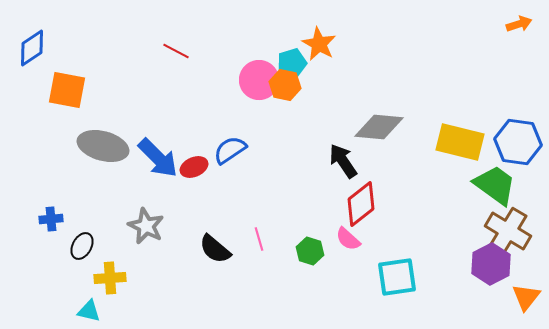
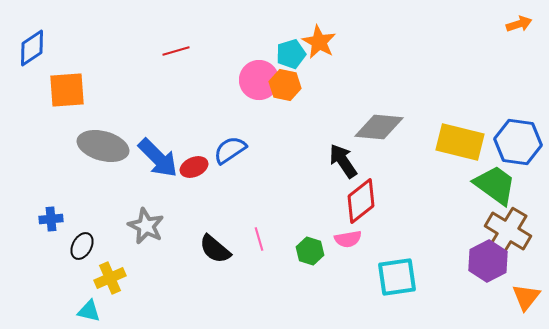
orange star: moved 2 px up
red line: rotated 44 degrees counterclockwise
cyan pentagon: moved 1 px left, 9 px up
orange square: rotated 15 degrees counterclockwise
red diamond: moved 3 px up
pink semicircle: rotated 52 degrees counterclockwise
purple hexagon: moved 3 px left, 3 px up
yellow cross: rotated 20 degrees counterclockwise
